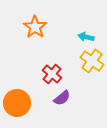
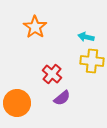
yellow cross: rotated 30 degrees counterclockwise
